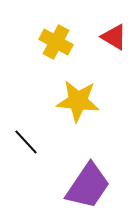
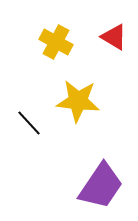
black line: moved 3 px right, 19 px up
purple trapezoid: moved 13 px right
